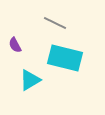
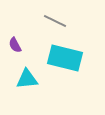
gray line: moved 2 px up
cyan triangle: moved 3 px left, 1 px up; rotated 25 degrees clockwise
